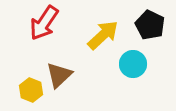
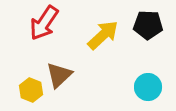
black pentagon: moved 2 px left; rotated 24 degrees counterclockwise
cyan circle: moved 15 px right, 23 px down
